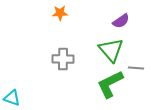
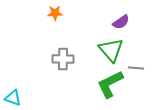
orange star: moved 5 px left
purple semicircle: moved 1 px down
cyan triangle: moved 1 px right
